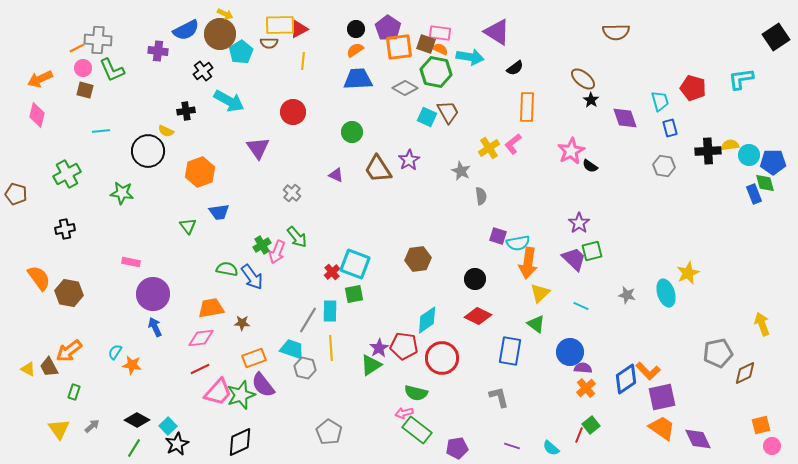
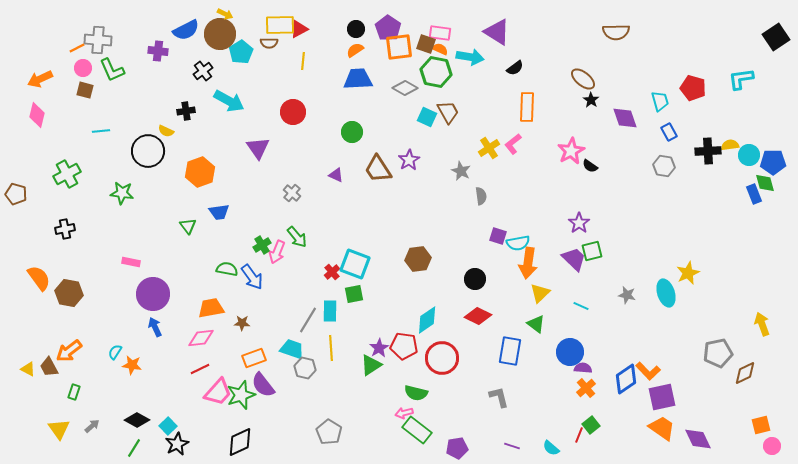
blue rectangle at (670, 128): moved 1 px left, 4 px down; rotated 12 degrees counterclockwise
